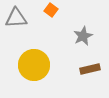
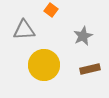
gray triangle: moved 8 px right, 12 px down
yellow circle: moved 10 px right
